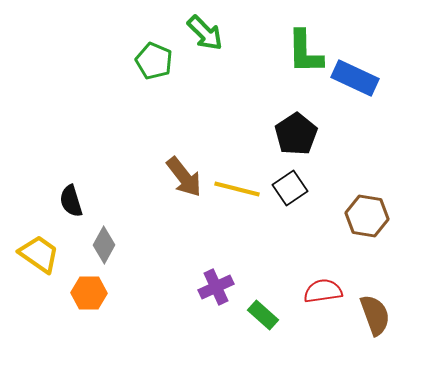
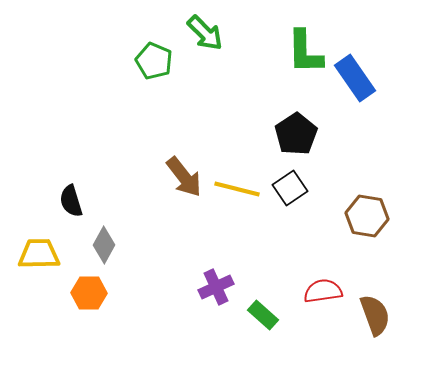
blue rectangle: rotated 30 degrees clockwise
yellow trapezoid: rotated 36 degrees counterclockwise
